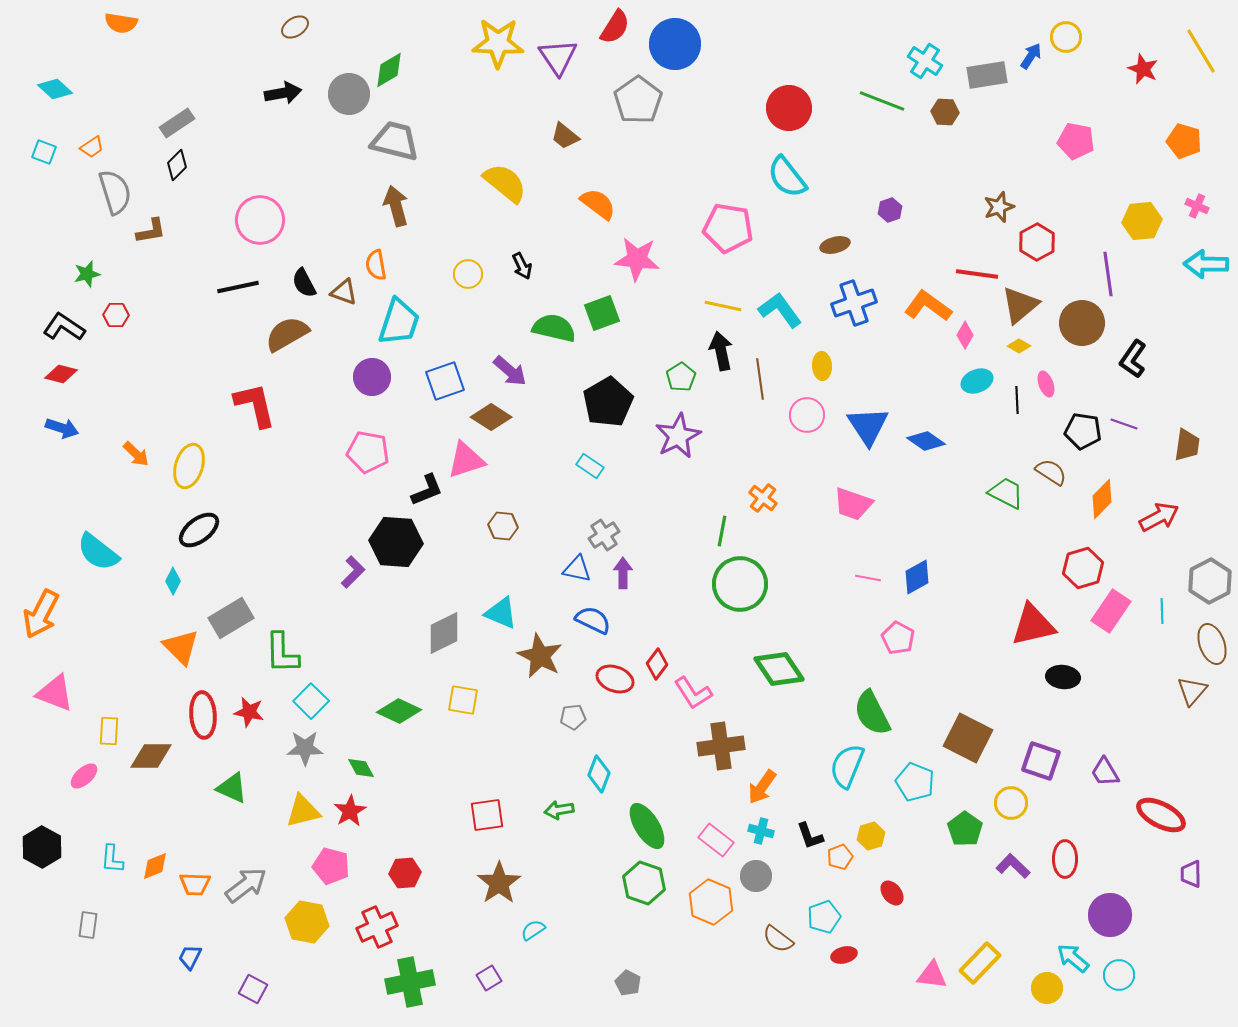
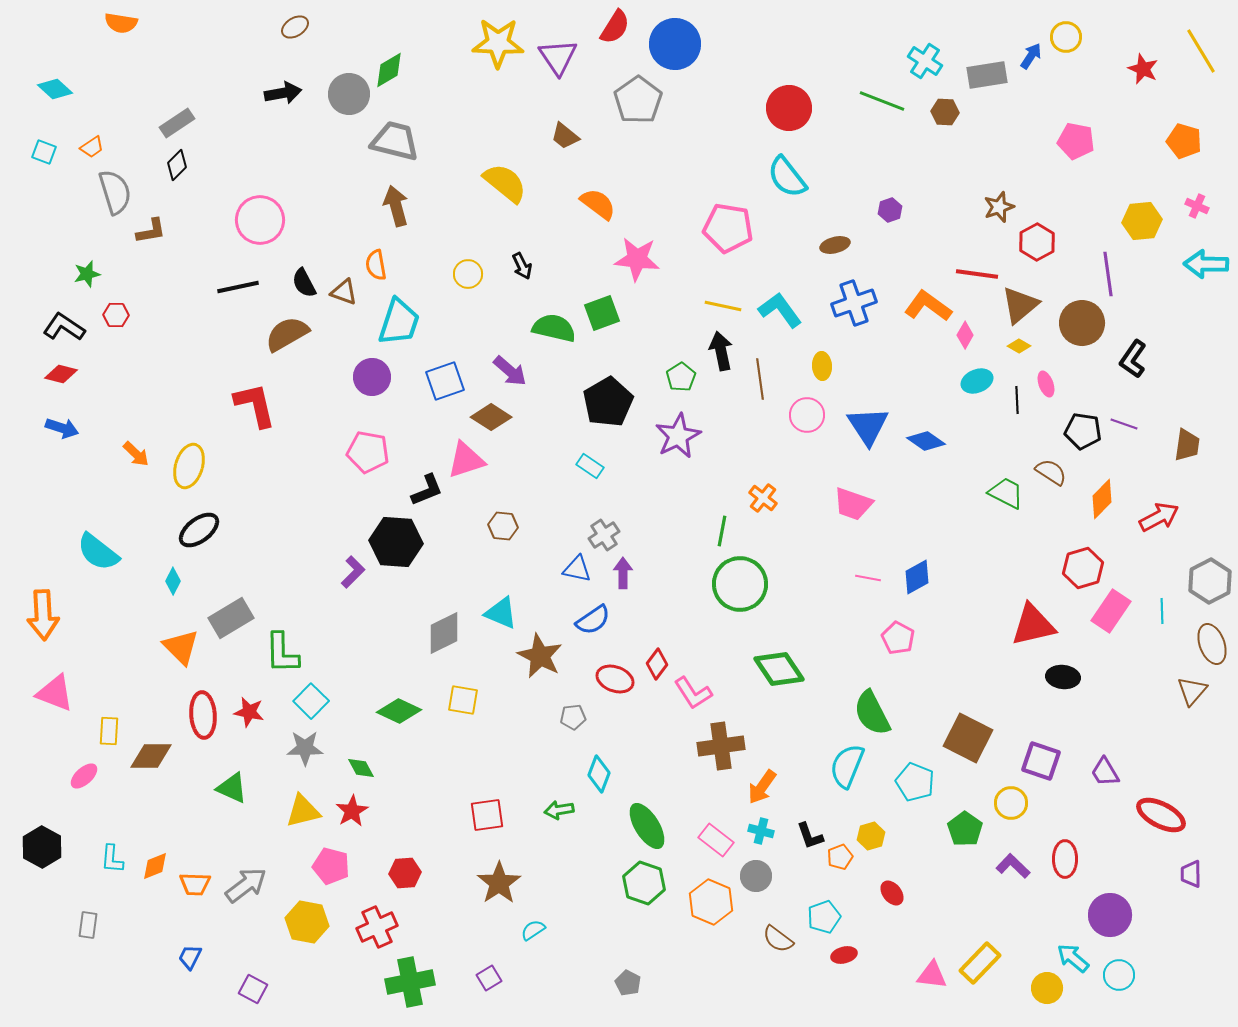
orange arrow at (41, 614): moved 2 px right, 1 px down; rotated 30 degrees counterclockwise
blue semicircle at (593, 620): rotated 120 degrees clockwise
red star at (350, 811): moved 2 px right
